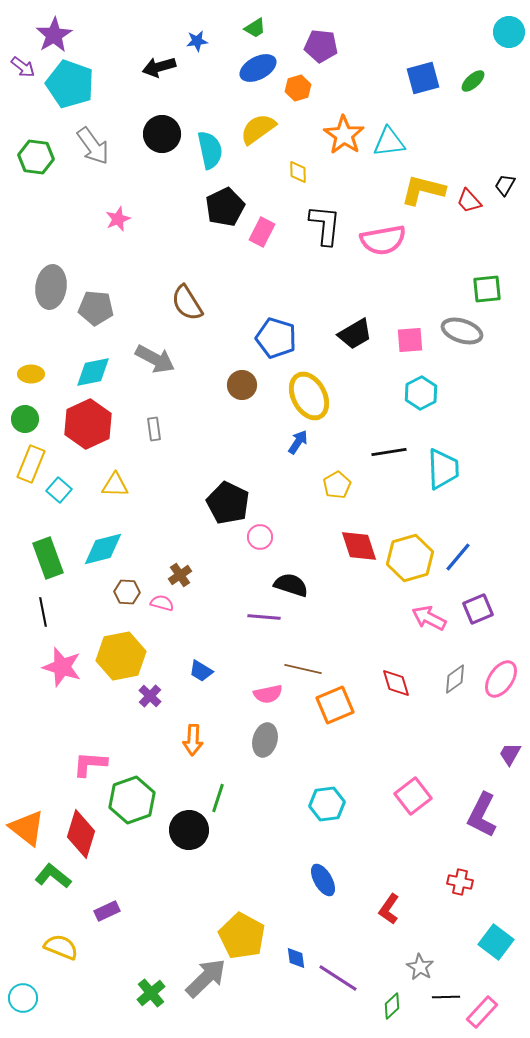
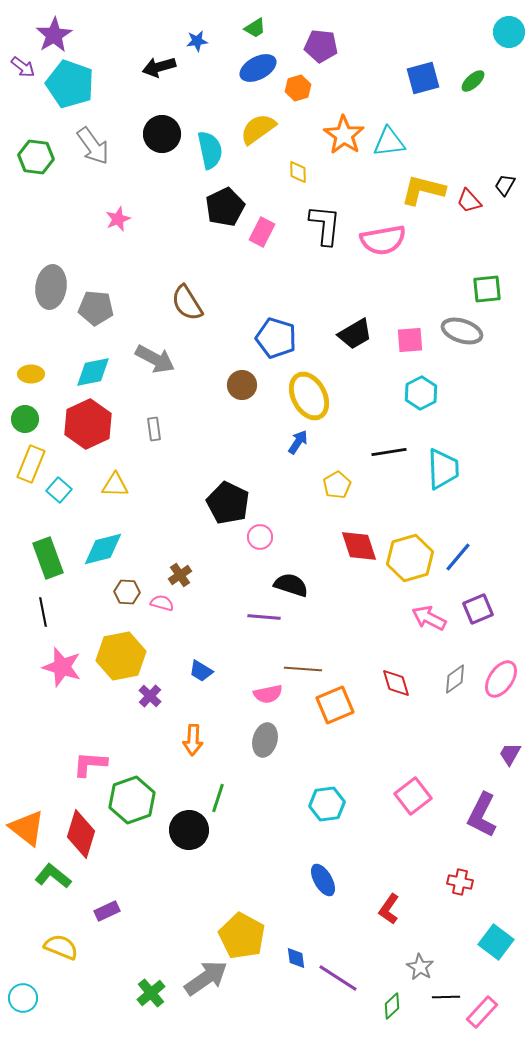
brown line at (303, 669): rotated 9 degrees counterclockwise
gray arrow at (206, 978): rotated 9 degrees clockwise
